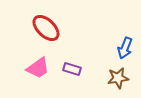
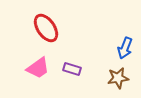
red ellipse: rotated 12 degrees clockwise
